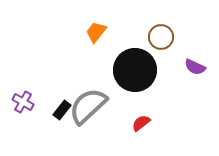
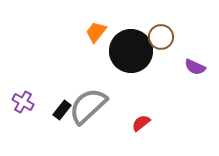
black circle: moved 4 px left, 19 px up
